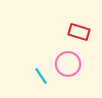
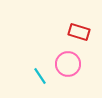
cyan line: moved 1 px left
